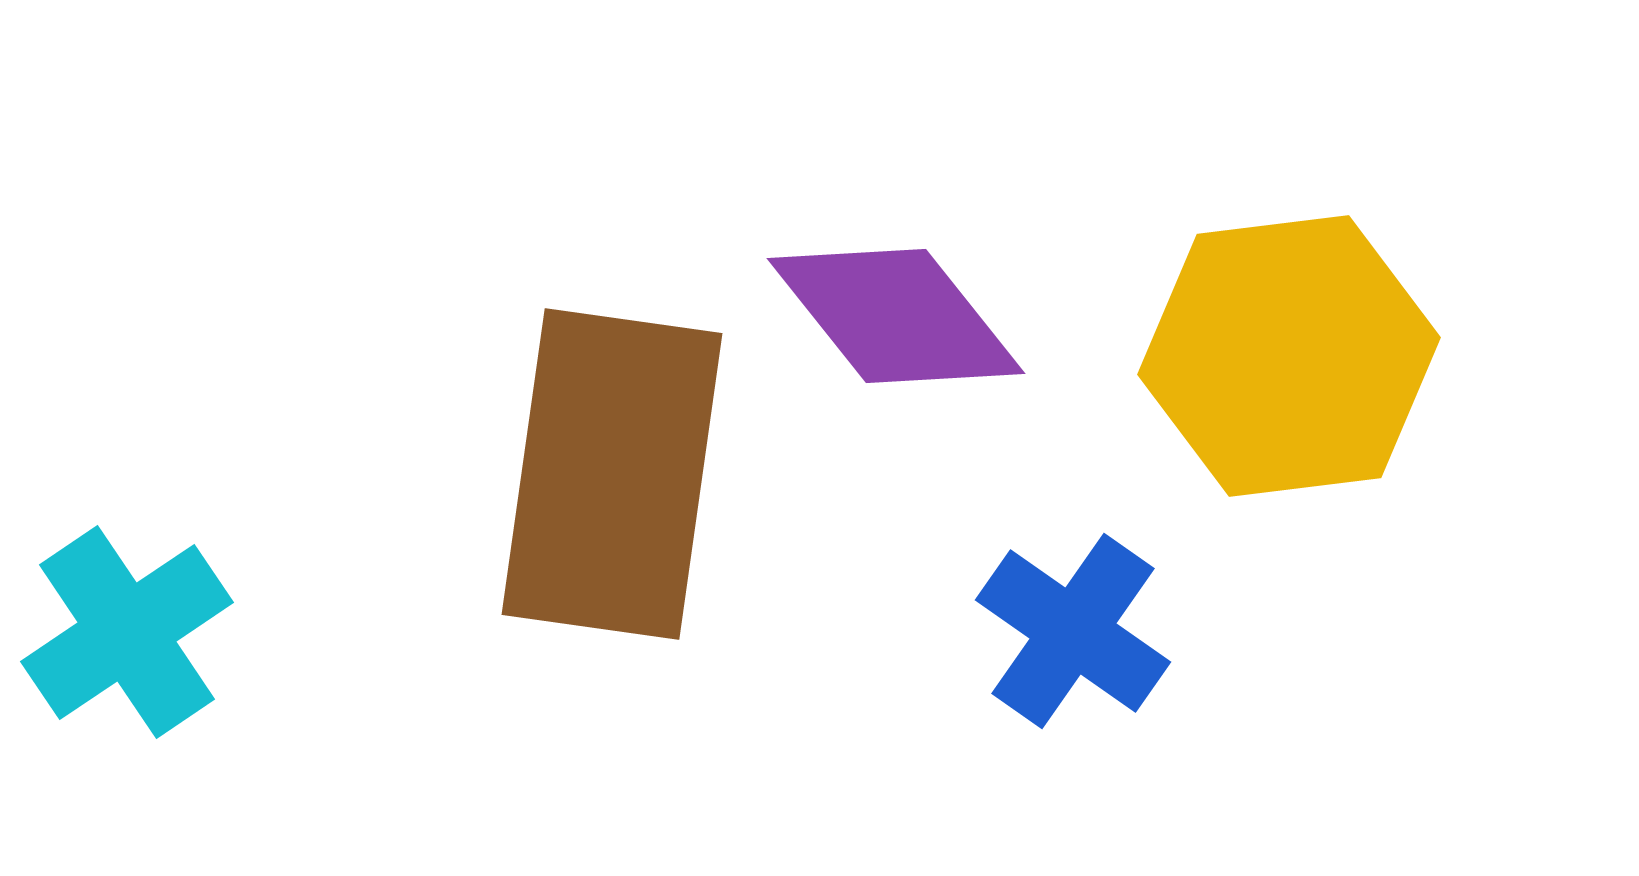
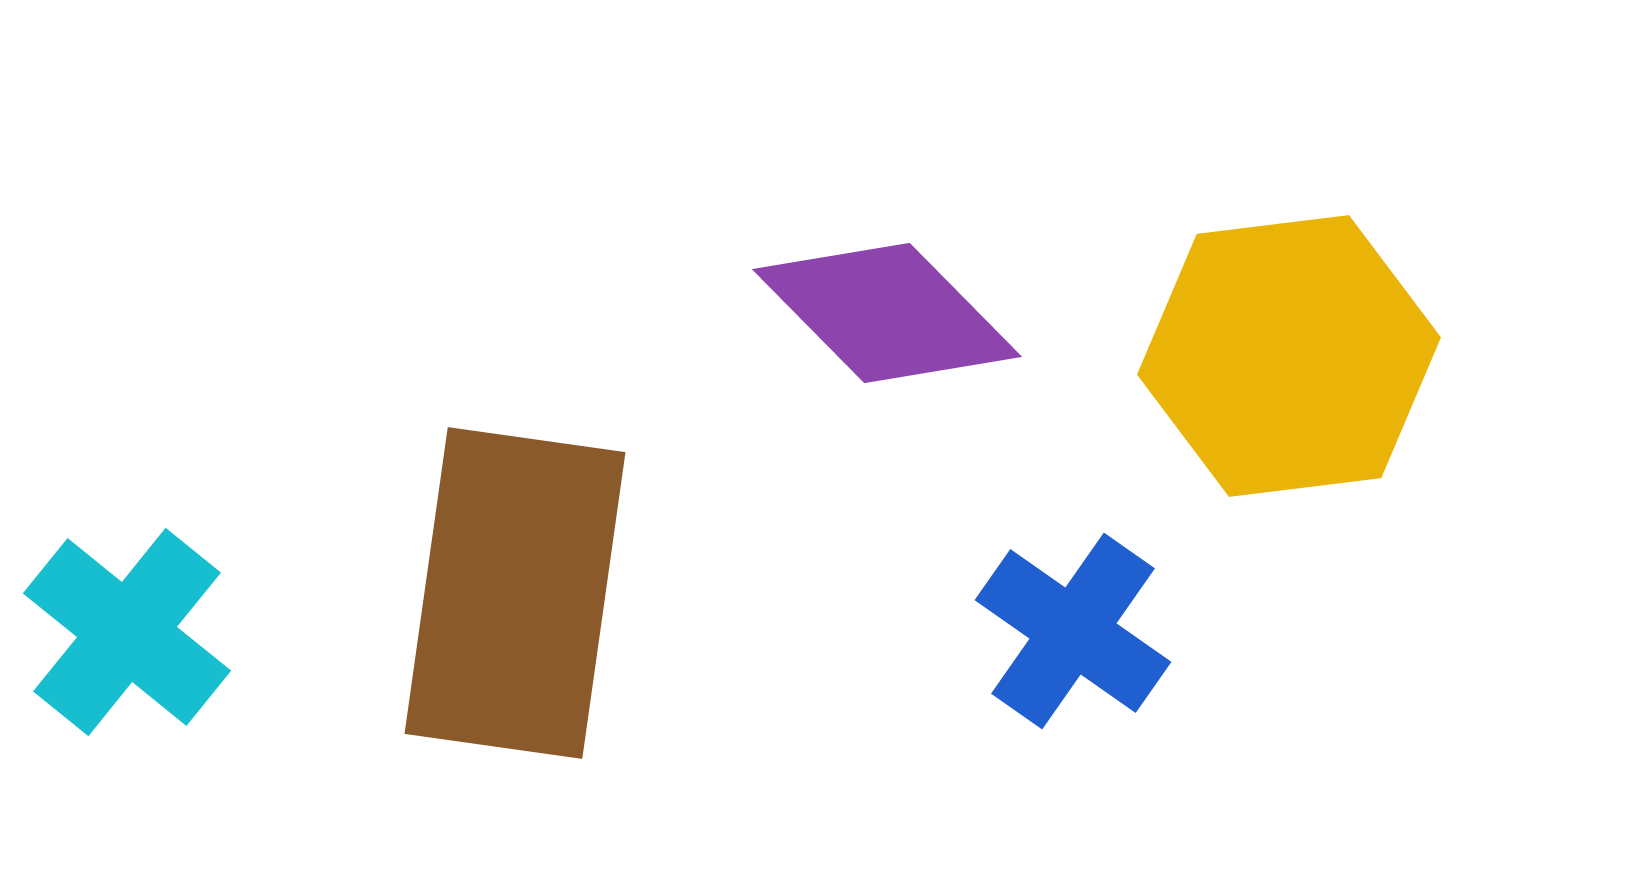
purple diamond: moved 9 px left, 3 px up; rotated 6 degrees counterclockwise
brown rectangle: moved 97 px left, 119 px down
cyan cross: rotated 17 degrees counterclockwise
